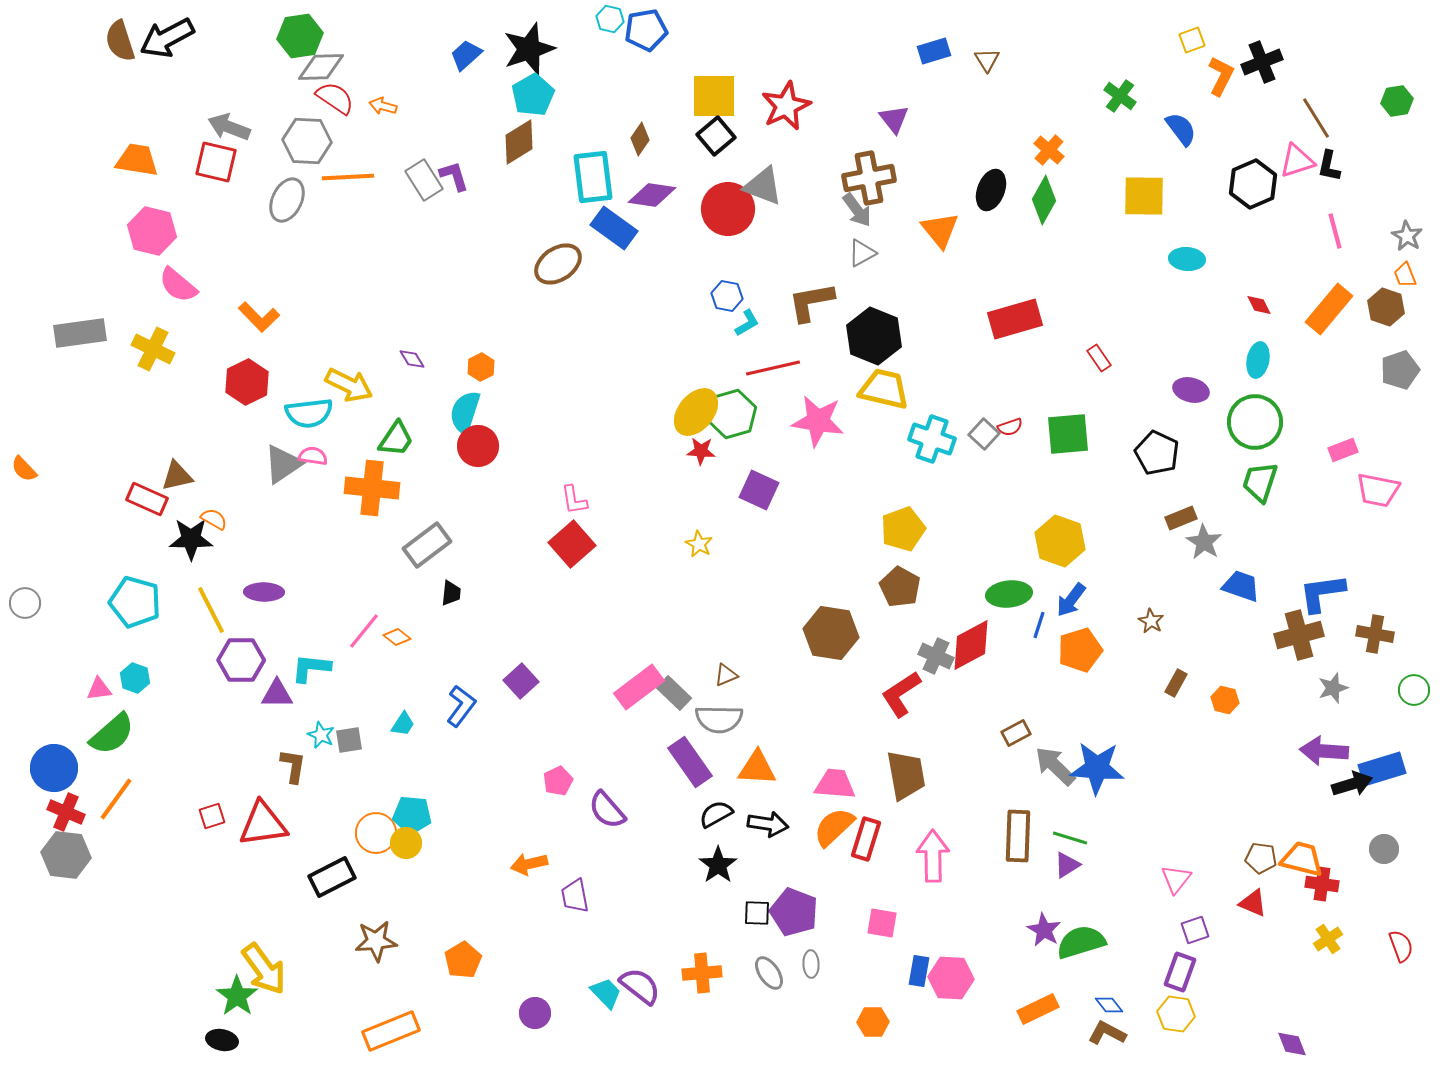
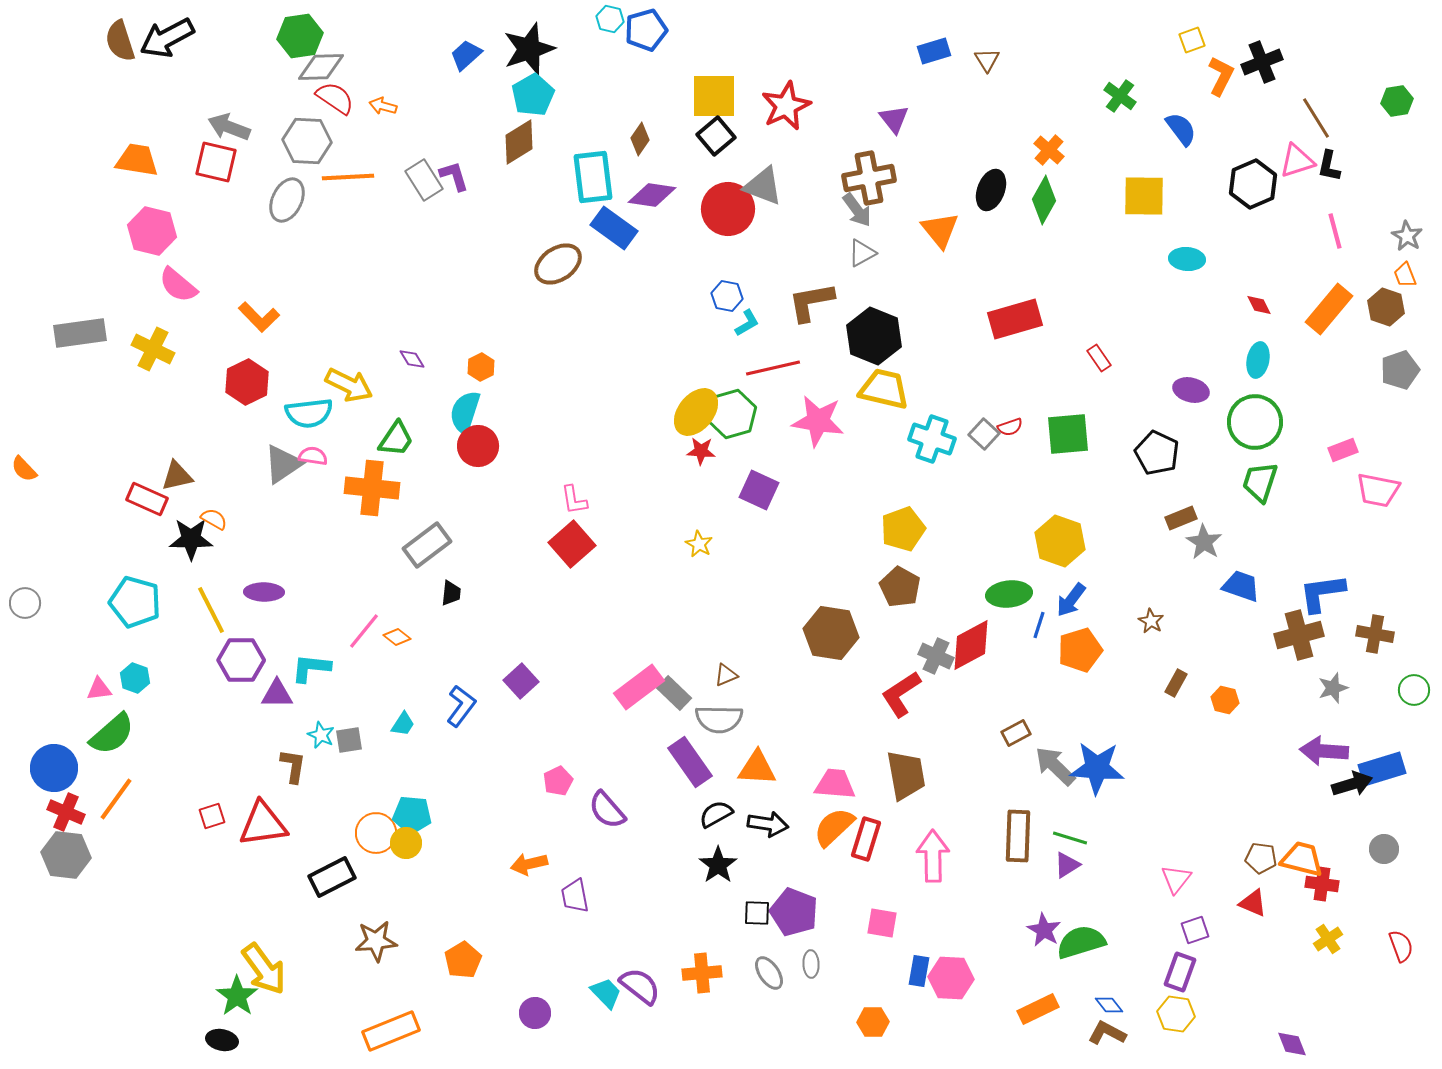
blue pentagon at (646, 30): rotated 6 degrees counterclockwise
